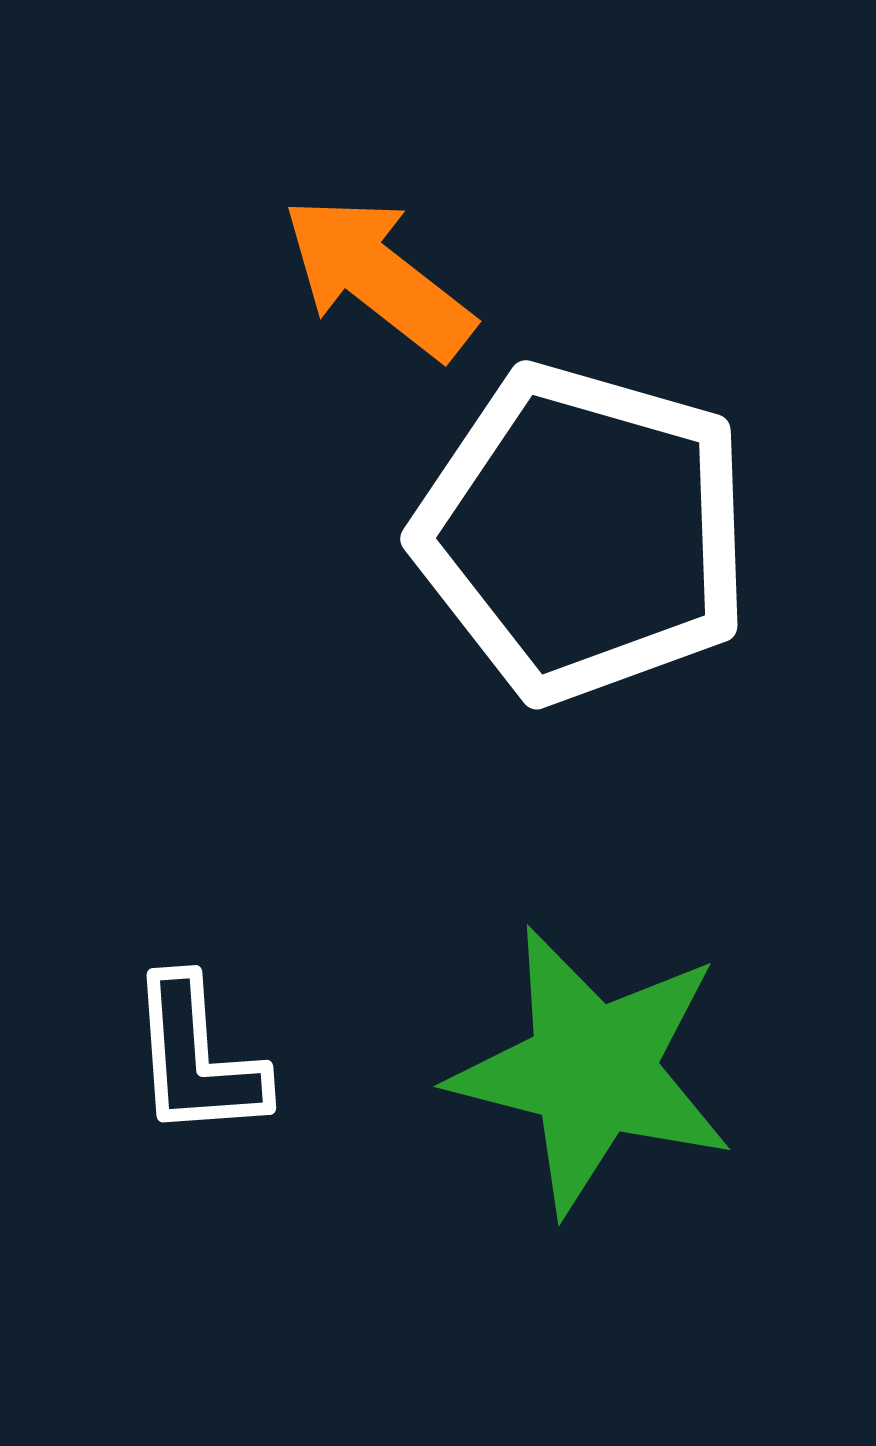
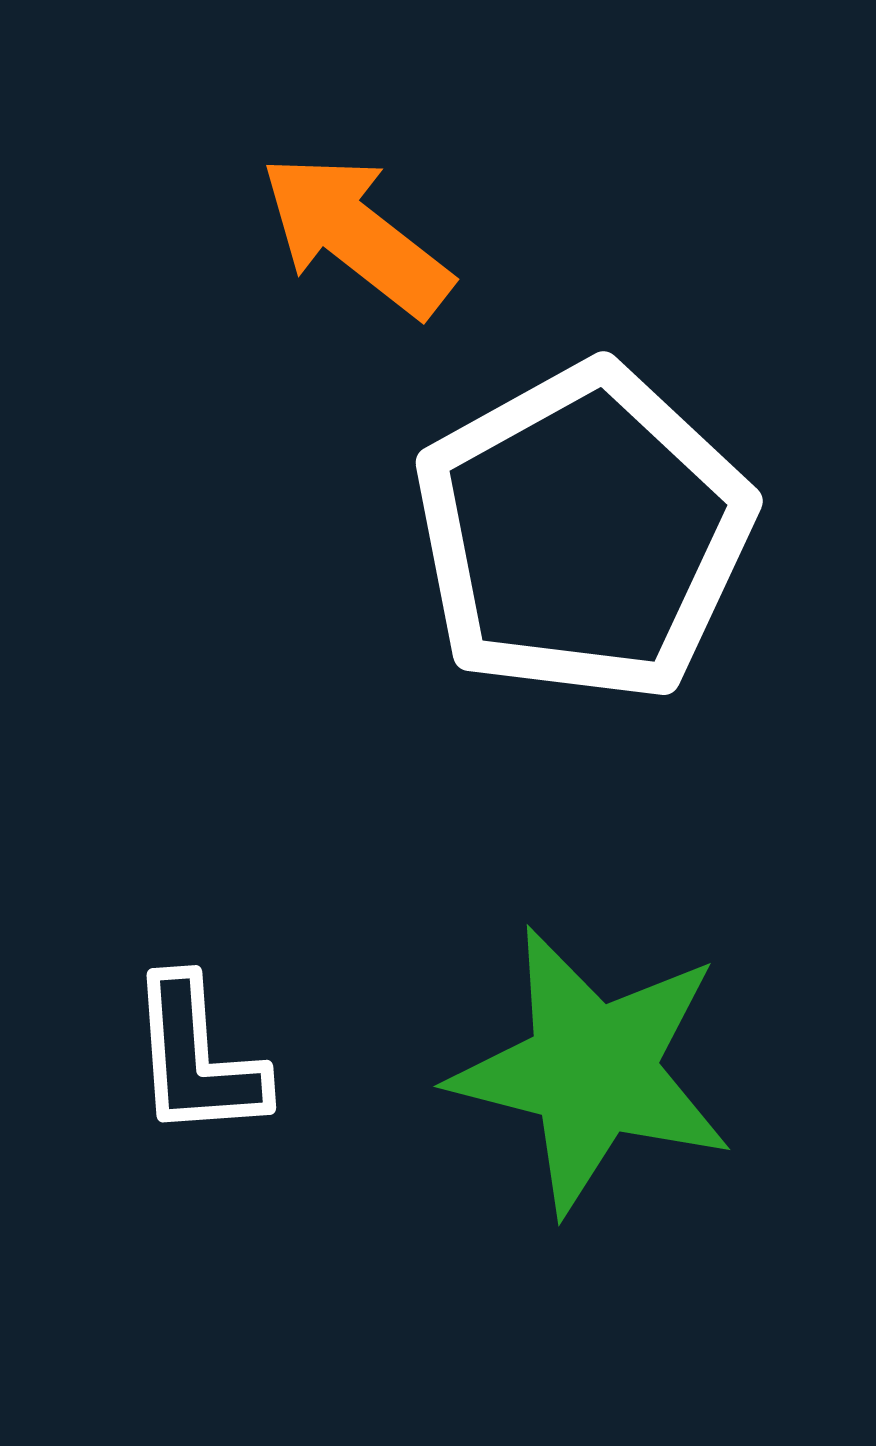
orange arrow: moved 22 px left, 42 px up
white pentagon: rotated 27 degrees clockwise
